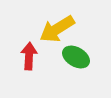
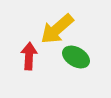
yellow arrow: rotated 9 degrees counterclockwise
